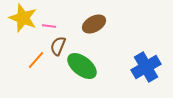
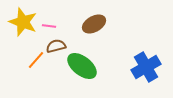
yellow star: moved 4 px down
brown semicircle: moved 2 px left; rotated 54 degrees clockwise
